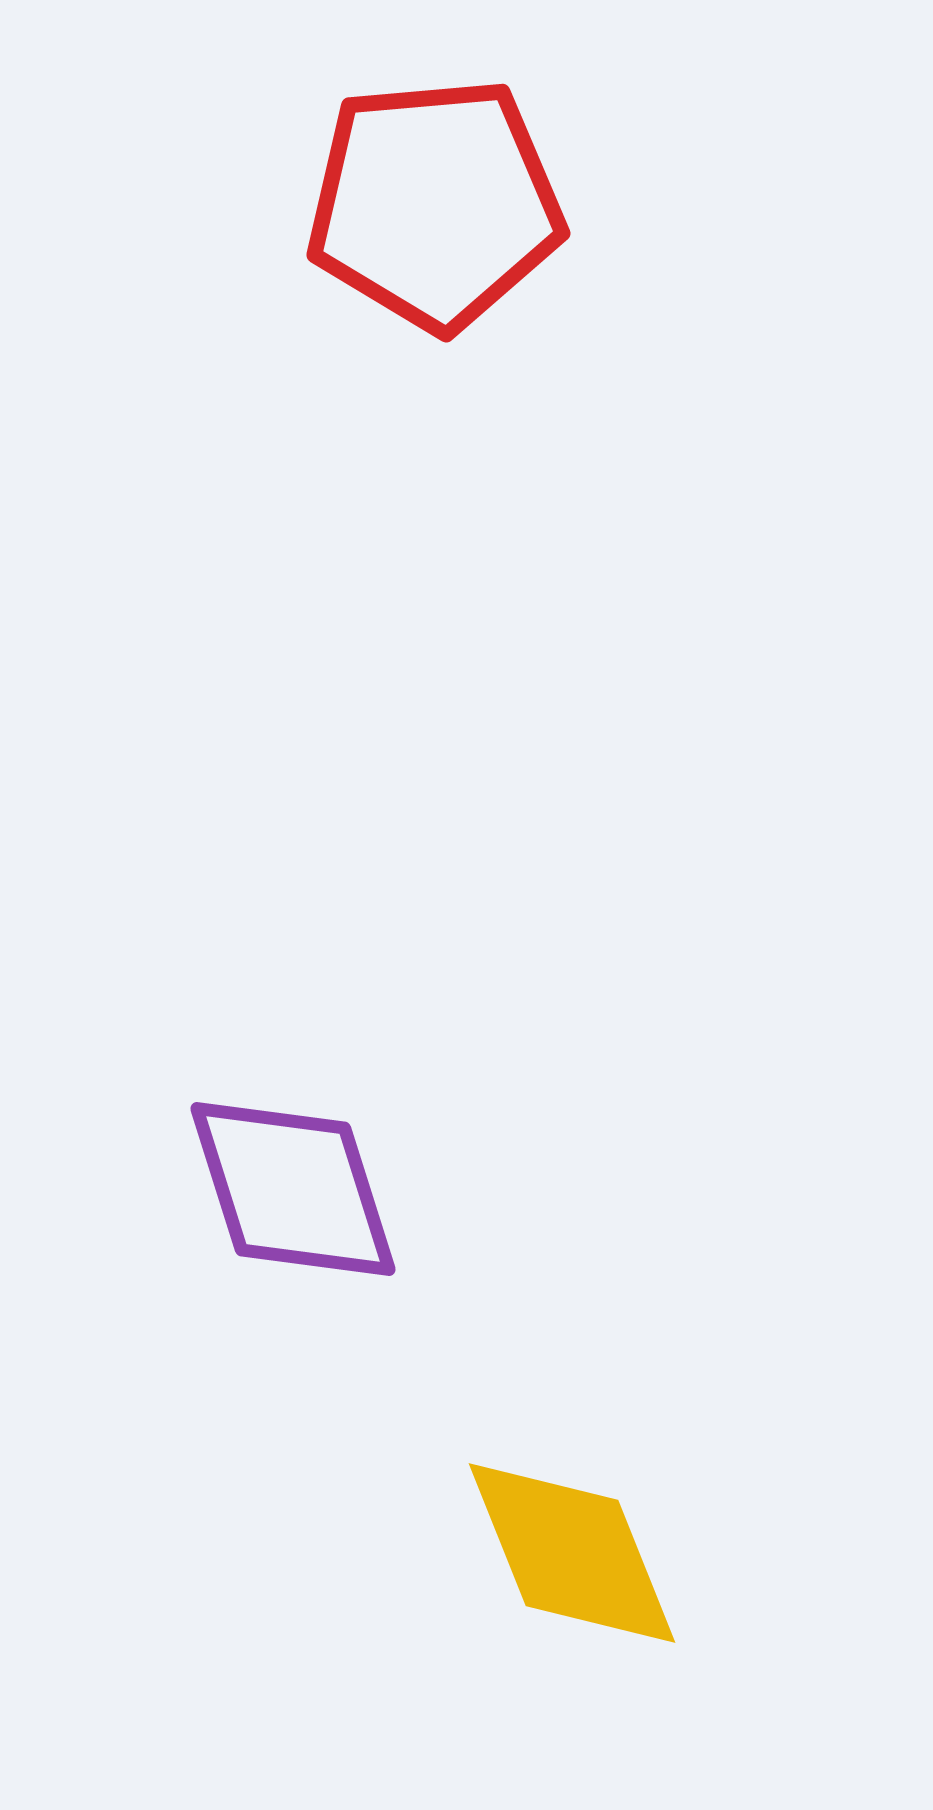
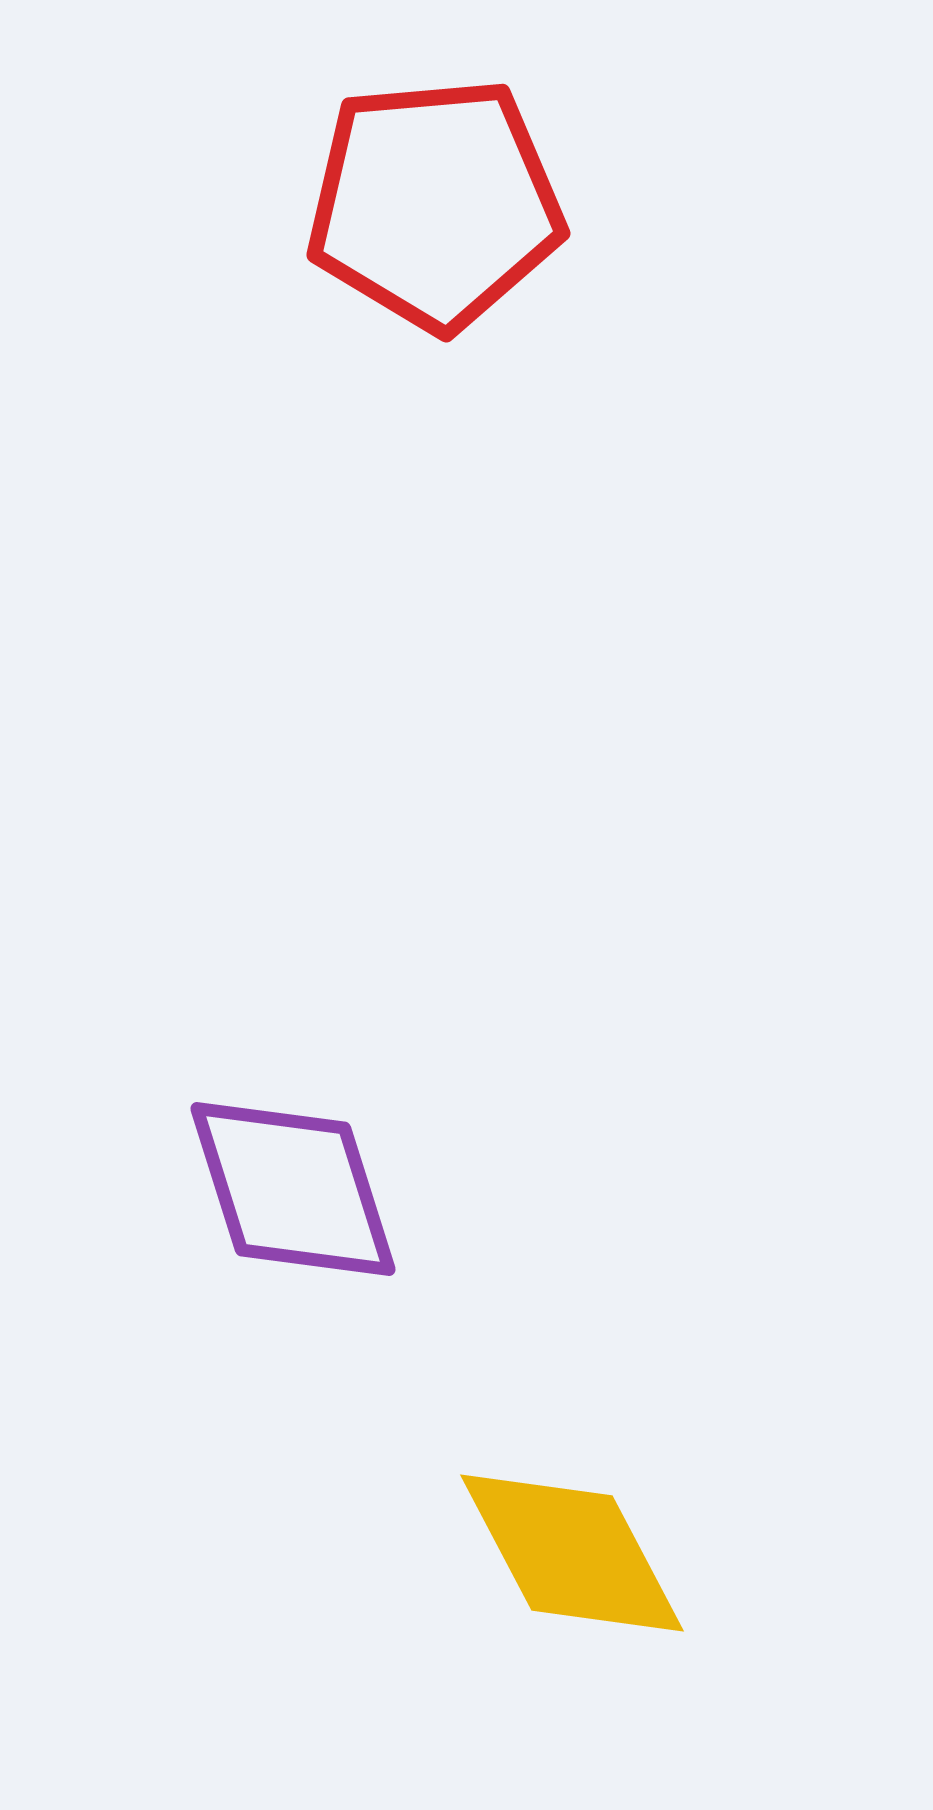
yellow diamond: rotated 6 degrees counterclockwise
